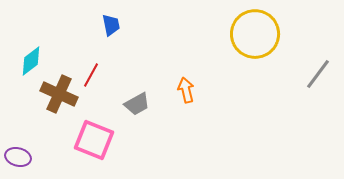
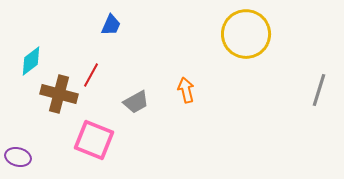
blue trapezoid: rotated 35 degrees clockwise
yellow circle: moved 9 px left
gray line: moved 1 px right, 16 px down; rotated 20 degrees counterclockwise
brown cross: rotated 9 degrees counterclockwise
gray trapezoid: moved 1 px left, 2 px up
